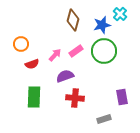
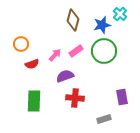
green rectangle: moved 4 px down
